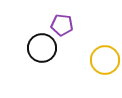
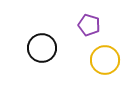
purple pentagon: moved 27 px right; rotated 10 degrees clockwise
